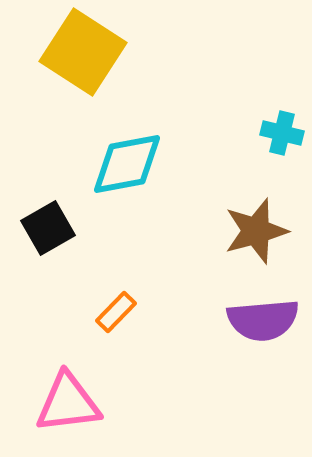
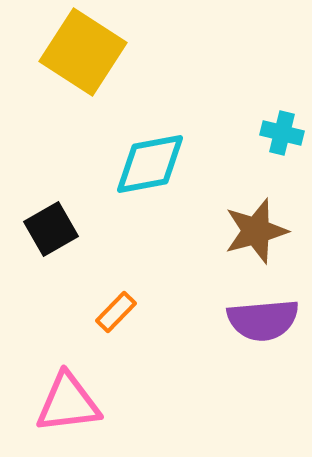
cyan diamond: moved 23 px right
black square: moved 3 px right, 1 px down
